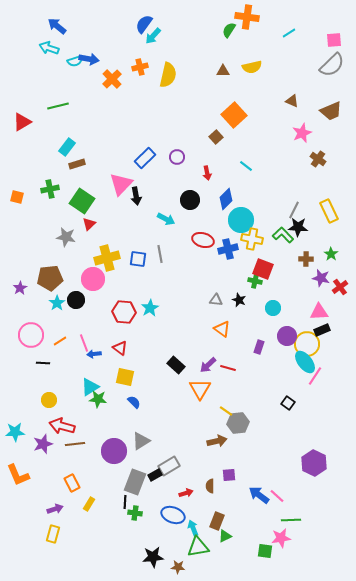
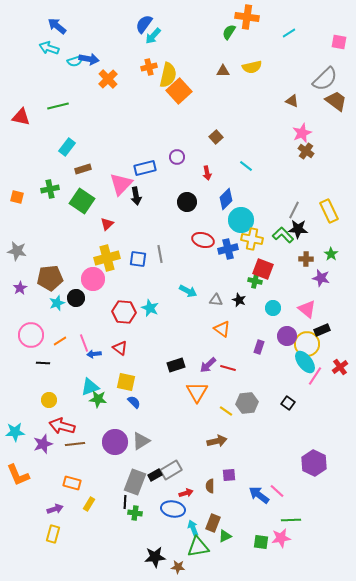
green semicircle at (229, 30): moved 2 px down
pink square at (334, 40): moved 5 px right, 2 px down; rotated 14 degrees clockwise
gray semicircle at (332, 65): moved 7 px left, 14 px down
orange cross at (140, 67): moved 9 px right
orange cross at (112, 79): moved 4 px left
brown trapezoid at (331, 111): moved 5 px right, 10 px up; rotated 120 degrees counterclockwise
orange square at (234, 115): moved 55 px left, 24 px up
red triangle at (22, 122): moved 1 px left, 5 px up; rotated 42 degrees clockwise
blue rectangle at (145, 158): moved 10 px down; rotated 30 degrees clockwise
brown cross at (318, 159): moved 12 px left, 8 px up
brown rectangle at (77, 164): moved 6 px right, 5 px down
black circle at (190, 200): moved 3 px left, 2 px down
cyan arrow at (166, 219): moved 22 px right, 72 px down
red triangle at (89, 224): moved 18 px right
black star at (298, 227): moved 2 px down
gray star at (66, 237): moved 49 px left, 14 px down
red cross at (340, 287): moved 80 px down
black circle at (76, 300): moved 2 px up
cyan star at (57, 303): rotated 14 degrees clockwise
cyan star at (150, 308): rotated 18 degrees counterclockwise
pink triangle at (319, 312): moved 12 px left, 3 px up; rotated 42 degrees clockwise
black rectangle at (176, 365): rotated 60 degrees counterclockwise
yellow square at (125, 377): moved 1 px right, 5 px down
cyan triangle at (90, 387): rotated 12 degrees clockwise
orange triangle at (200, 389): moved 3 px left, 3 px down
gray hexagon at (238, 423): moved 9 px right, 20 px up
purple circle at (114, 451): moved 1 px right, 9 px up
gray rectangle at (169, 466): moved 2 px right, 4 px down
orange rectangle at (72, 483): rotated 48 degrees counterclockwise
pink line at (277, 496): moved 5 px up
blue ellipse at (173, 515): moved 6 px up; rotated 10 degrees counterclockwise
brown rectangle at (217, 521): moved 4 px left, 2 px down
green square at (265, 551): moved 4 px left, 9 px up
black star at (153, 557): moved 2 px right
